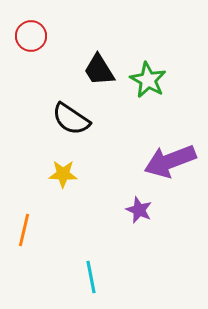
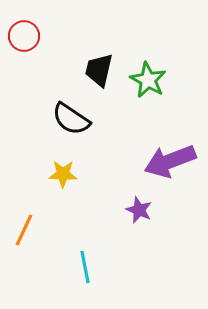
red circle: moved 7 px left
black trapezoid: rotated 45 degrees clockwise
orange line: rotated 12 degrees clockwise
cyan line: moved 6 px left, 10 px up
